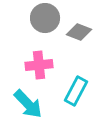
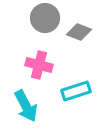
pink cross: rotated 20 degrees clockwise
cyan rectangle: rotated 44 degrees clockwise
cyan arrow: moved 2 px left, 2 px down; rotated 16 degrees clockwise
